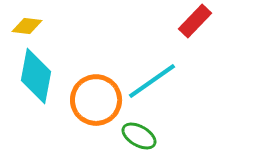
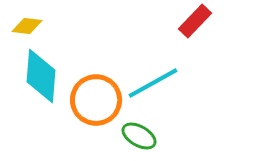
cyan diamond: moved 5 px right; rotated 6 degrees counterclockwise
cyan line: moved 1 px right, 2 px down; rotated 6 degrees clockwise
